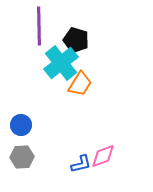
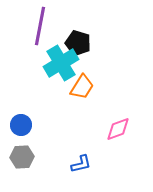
purple line: moved 1 px right; rotated 12 degrees clockwise
black pentagon: moved 2 px right, 3 px down
cyan cross: rotated 8 degrees clockwise
orange trapezoid: moved 2 px right, 3 px down
pink diamond: moved 15 px right, 27 px up
